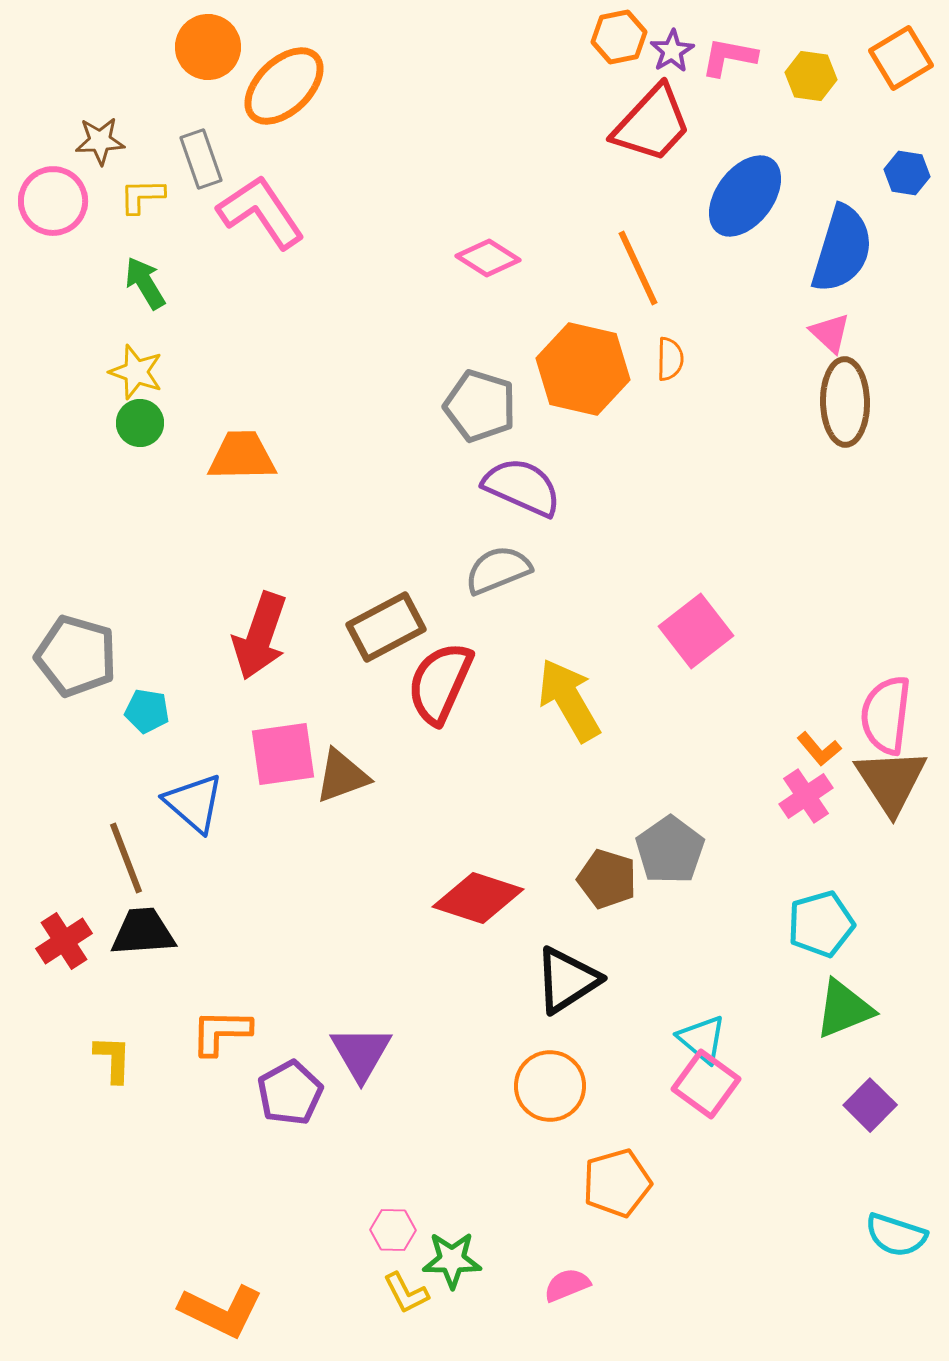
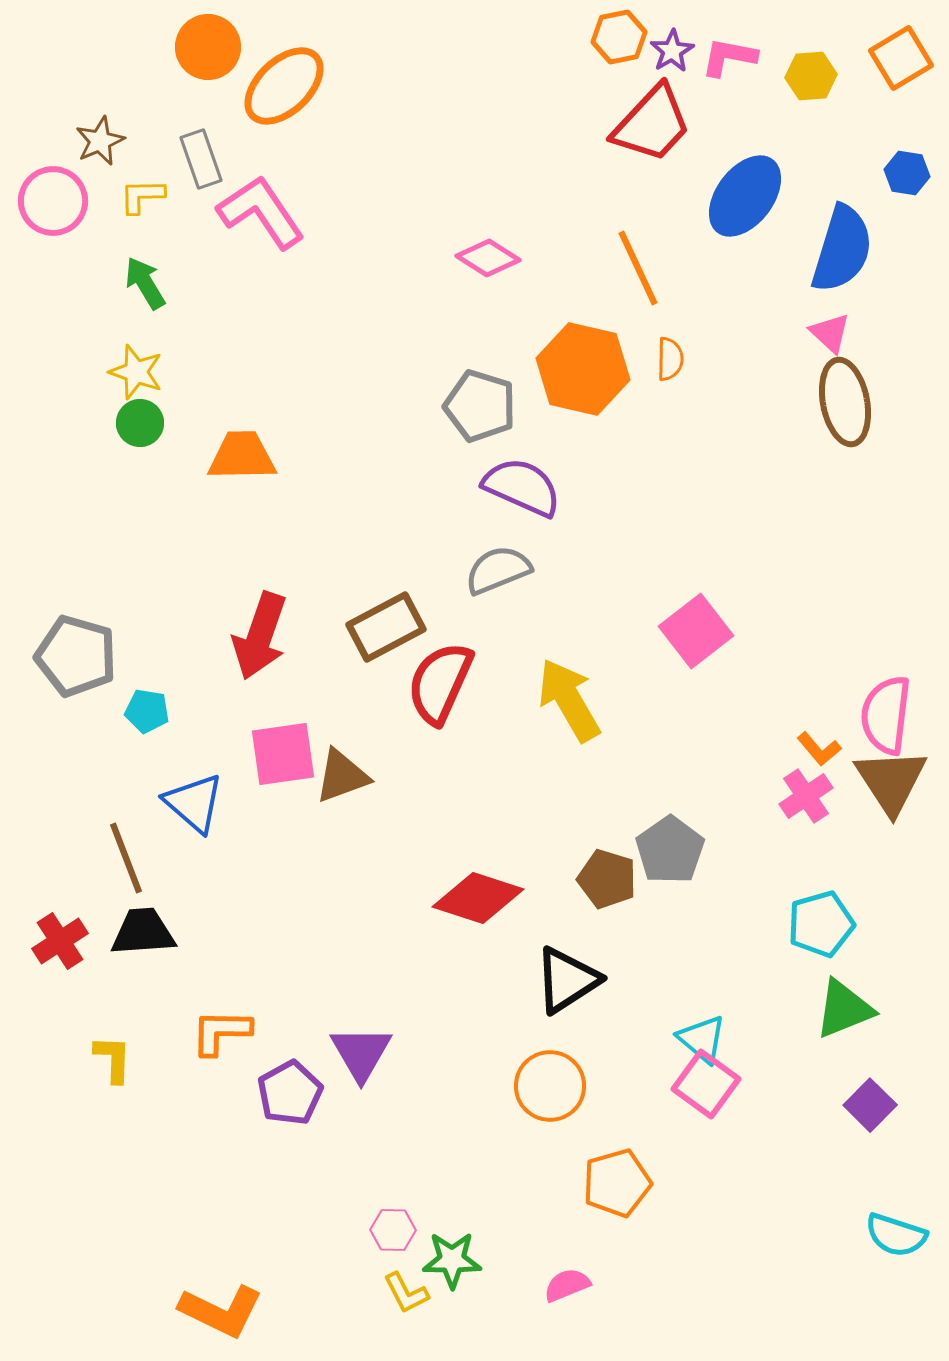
yellow hexagon at (811, 76): rotated 12 degrees counterclockwise
brown star at (100, 141): rotated 21 degrees counterclockwise
brown ellipse at (845, 402): rotated 10 degrees counterclockwise
red cross at (64, 941): moved 4 px left
